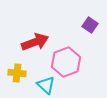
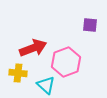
purple square: rotated 28 degrees counterclockwise
red arrow: moved 2 px left, 6 px down
yellow cross: moved 1 px right
